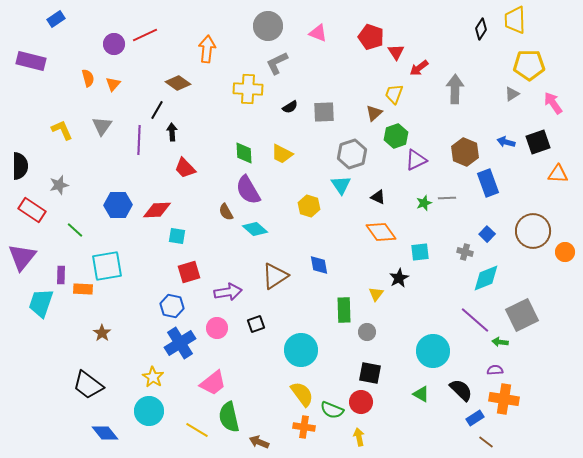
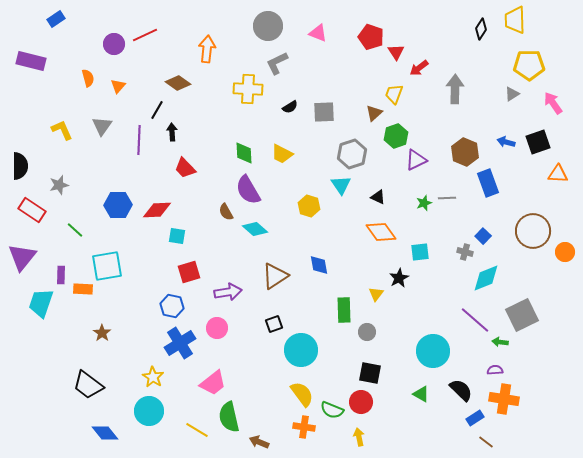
orange triangle at (113, 84): moved 5 px right, 2 px down
blue square at (487, 234): moved 4 px left, 2 px down
black square at (256, 324): moved 18 px right
